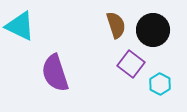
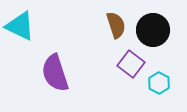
cyan hexagon: moved 1 px left, 1 px up
